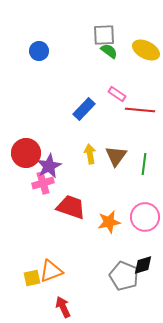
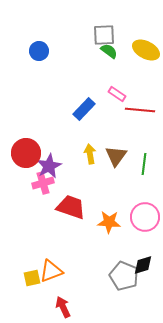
orange star: rotated 15 degrees clockwise
